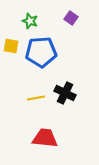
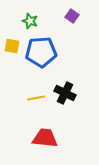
purple square: moved 1 px right, 2 px up
yellow square: moved 1 px right
